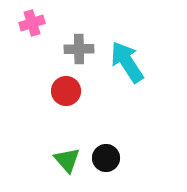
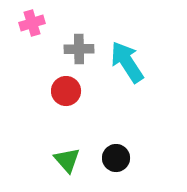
black circle: moved 10 px right
